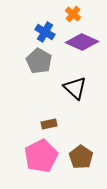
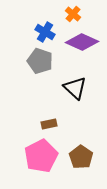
gray pentagon: moved 1 px right; rotated 10 degrees counterclockwise
